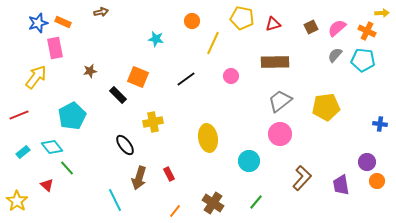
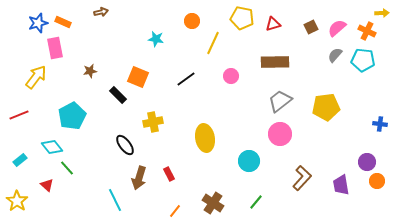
yellow ellipse at (208, 138): moved 3 px left
cyan rectangle at (23, 152): moved 3 px left, 8 px down
